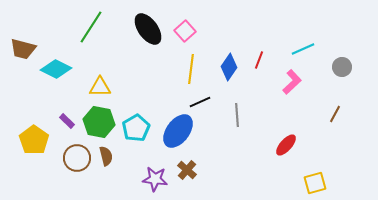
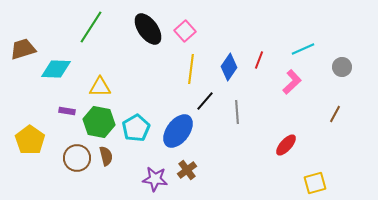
brown trapezoid: rotated 148 degrees clockwise
cyan diamond: rotated 24 degrees counterclockwise
black line: moved 5 px right, 1 px up; rotated 25 degrees counterclockwise
gray line: moved 3 px up
purple rectangle: moved 10 px up; rotated 35 degrees counterclockwise
yellow pentagon: moved 4 px left
brown cross: rotated 12 degrees clockwise
